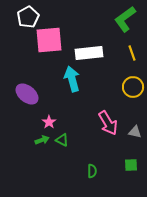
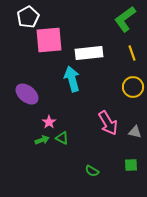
green triangle: moved 2 px up
green semicircle: rotated 120 degrees clockwise
